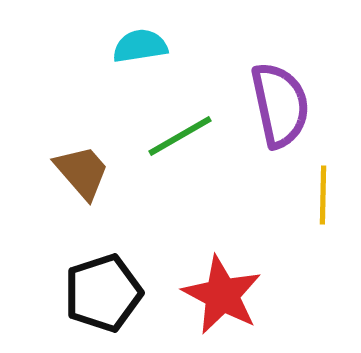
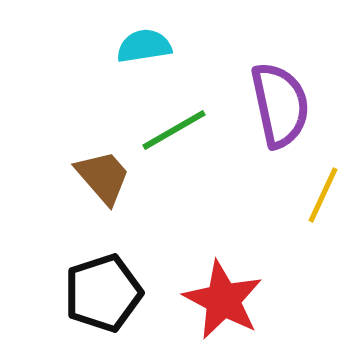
cyan semicircle: moved 4 px right
green line: moved 6 px left, 6 px up
brown trapezoid: moved 21 px right, 5 px down
yellow line: rotated 24 degrees clockwise
red star: moved 1 px right, 5 px down
